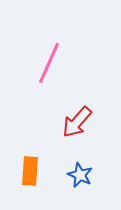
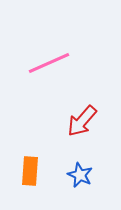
pink line: rotated 42 degrees clockwise
red arrow: moved 5 px right, 1 px up
